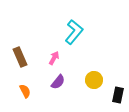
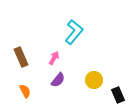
brown rectangle: moved 1 px right
purple semicircle: moved 2 px up
black rectangle: rotated 35 degrees counterclockwise
